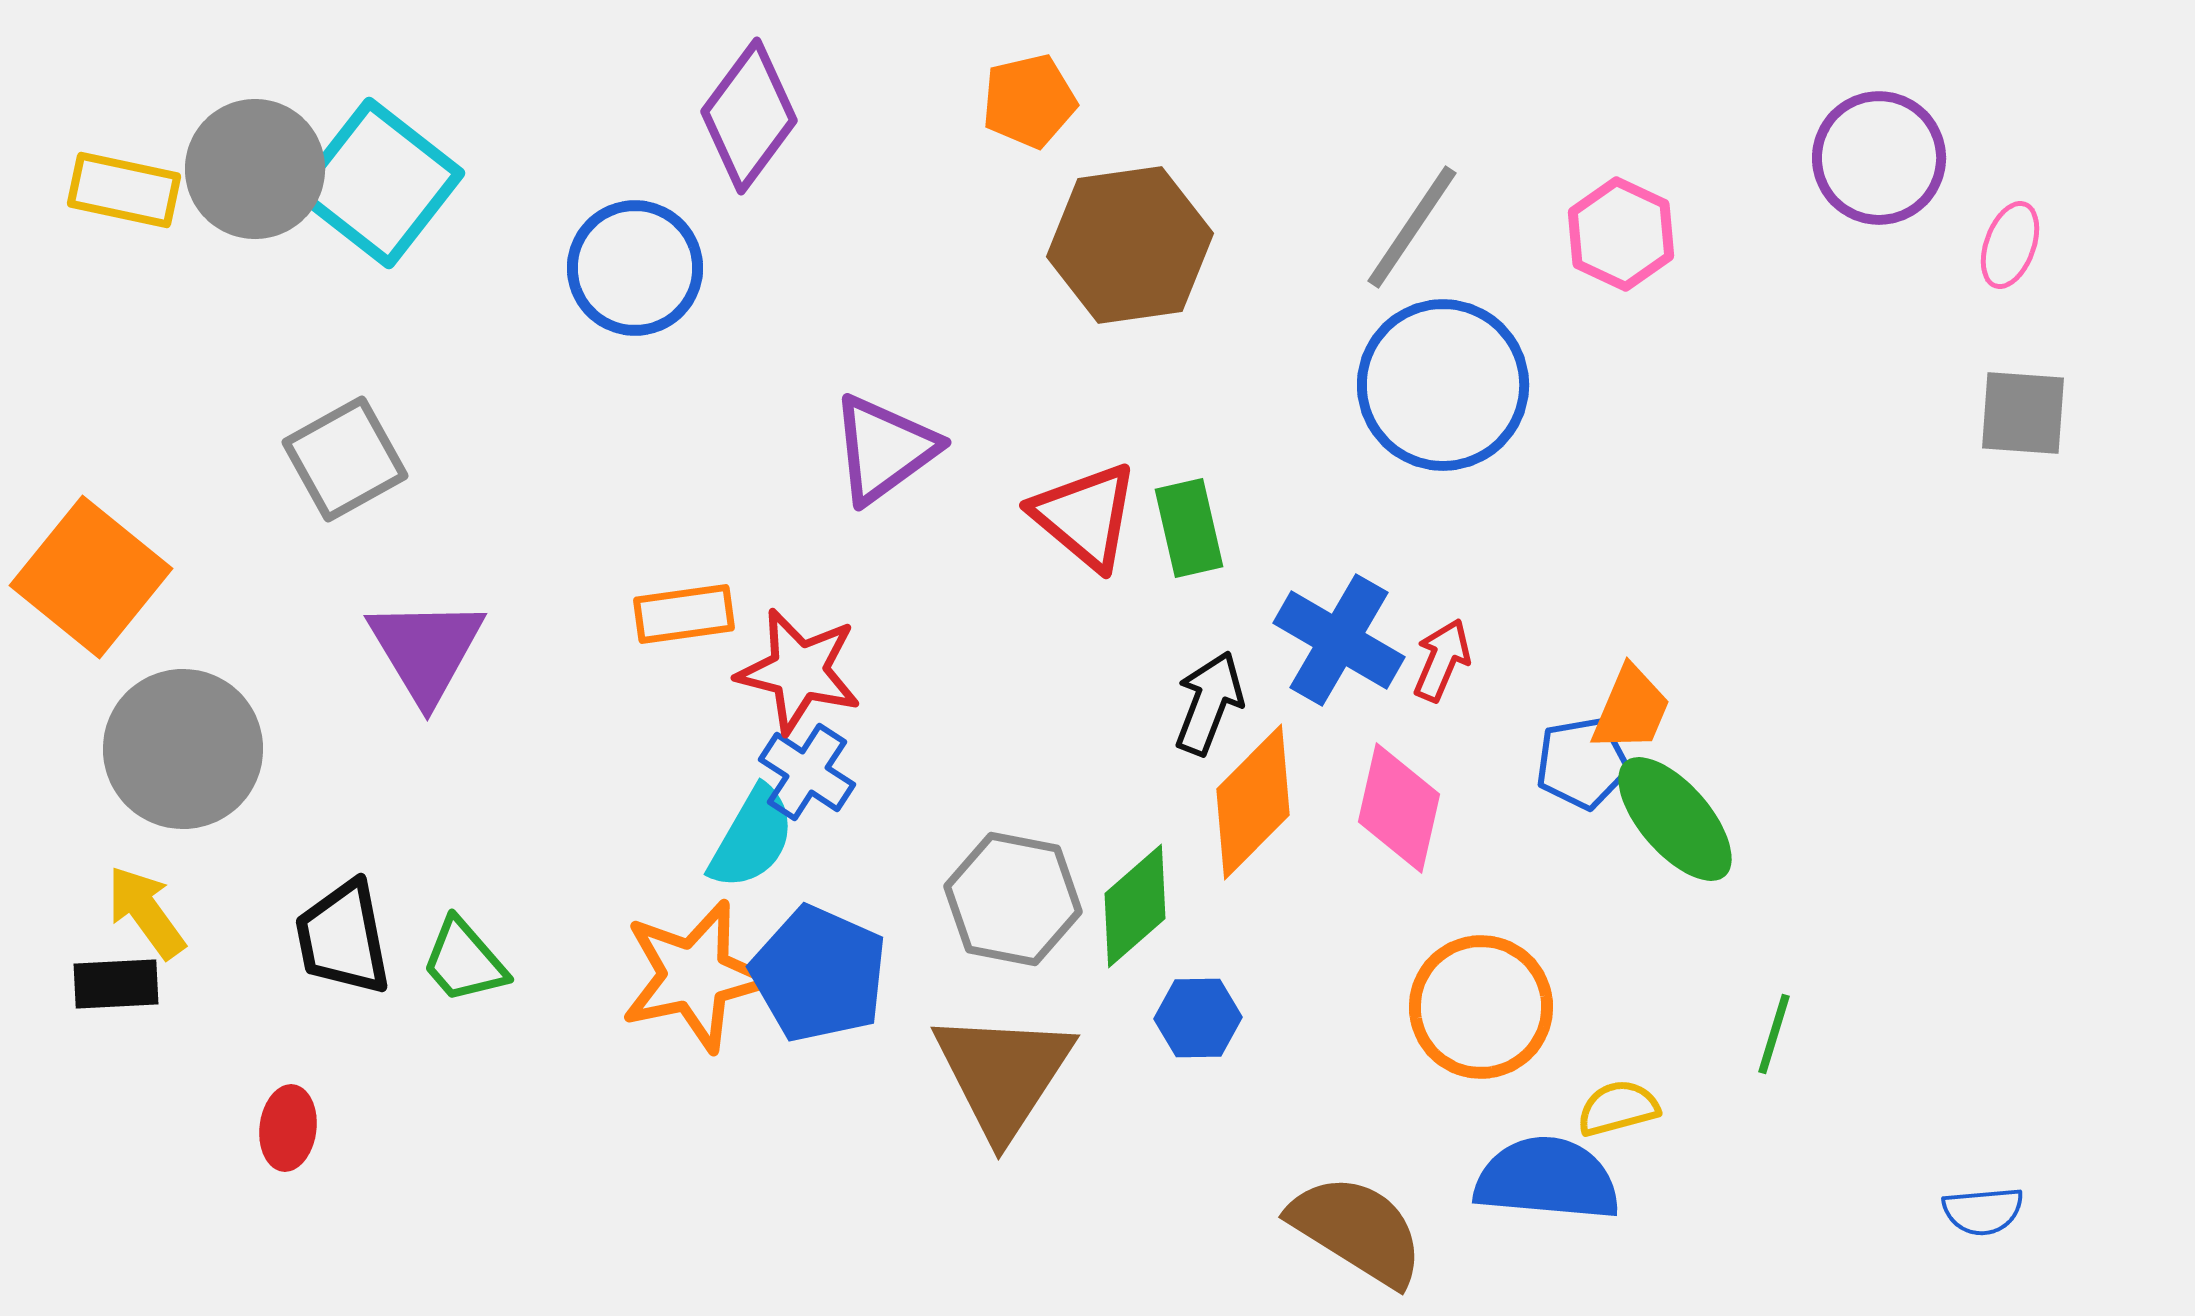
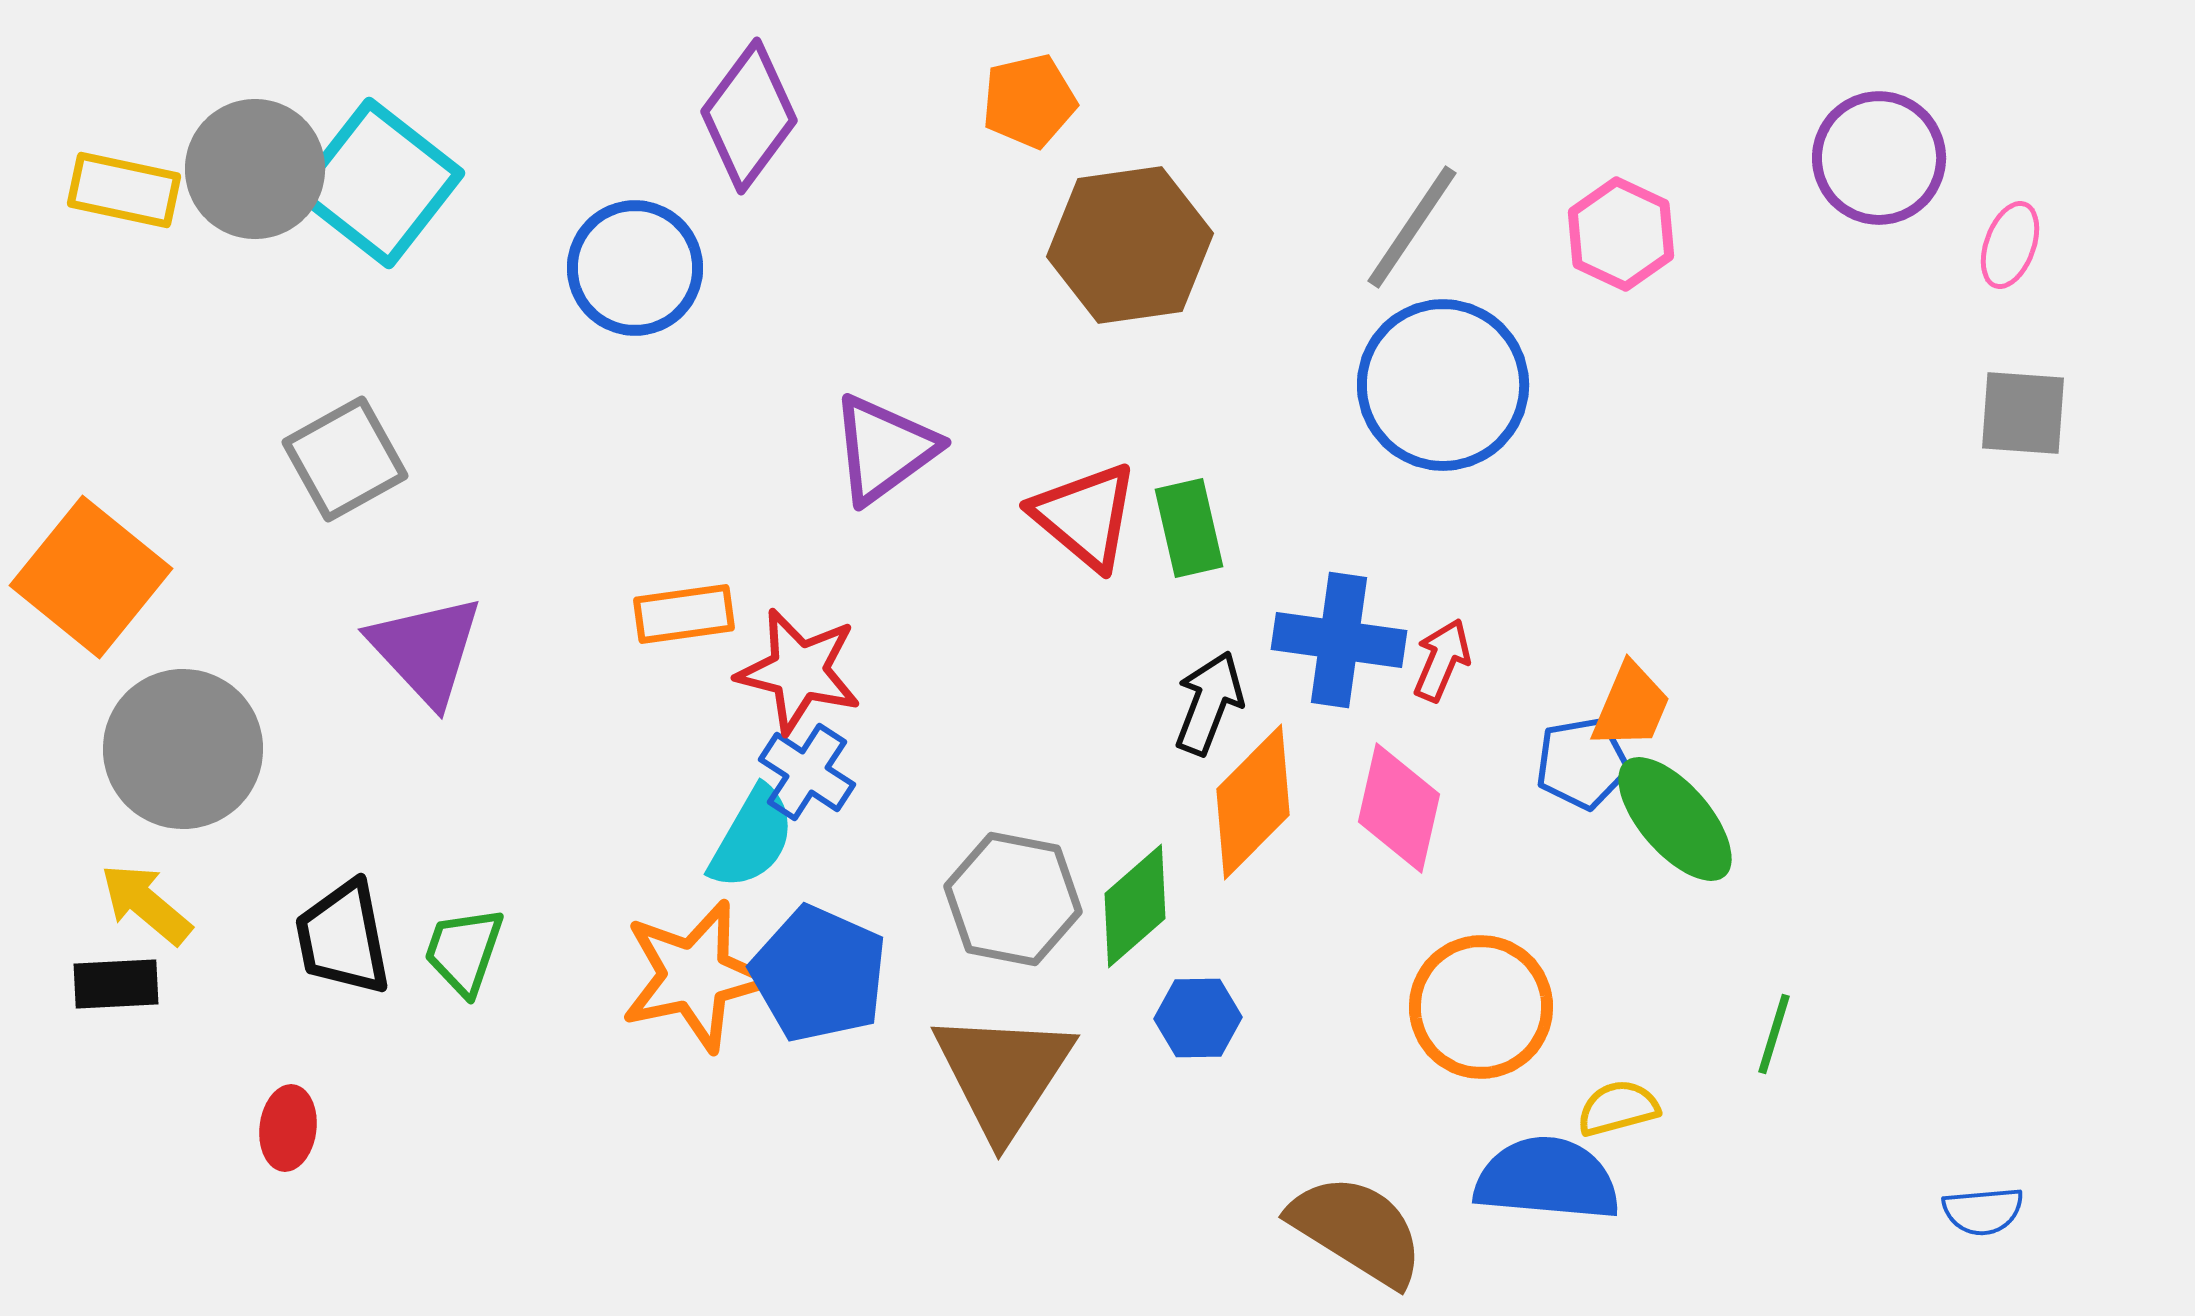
blue cross at (1339, 640): rotated 22 degrees counterclockwise
purple triangle at (426, 650): rotated 12 degrees counterclockwise
orange trapezoid at (1631, 709): moved 3 px up
yellow arrow at (146, 912): moved 8 px up; rotated 14 degrees counterclockwise
green trapezoid at (464, 961): moved 10 px up; rotated 60 degrees clockwise
